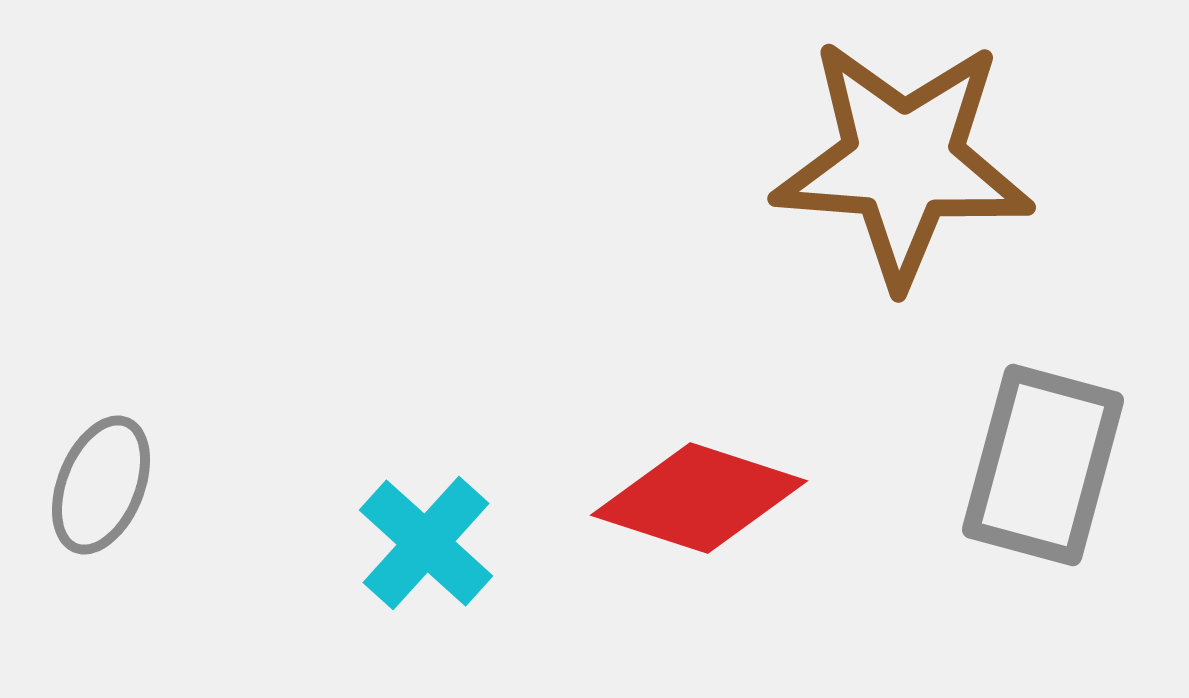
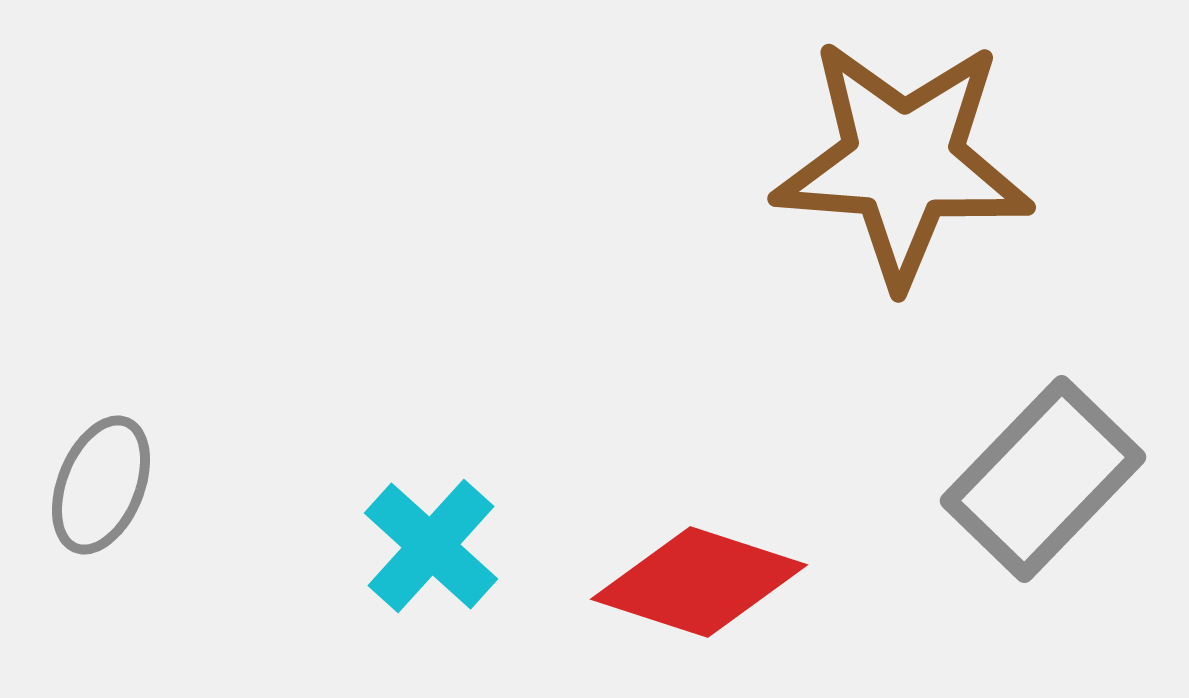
gray rectangle: moved 14 px down; rotated 29 degrees clockwise
red diamond: moved 84 px down
cyan cross: moved 5 px right, 3 px down
